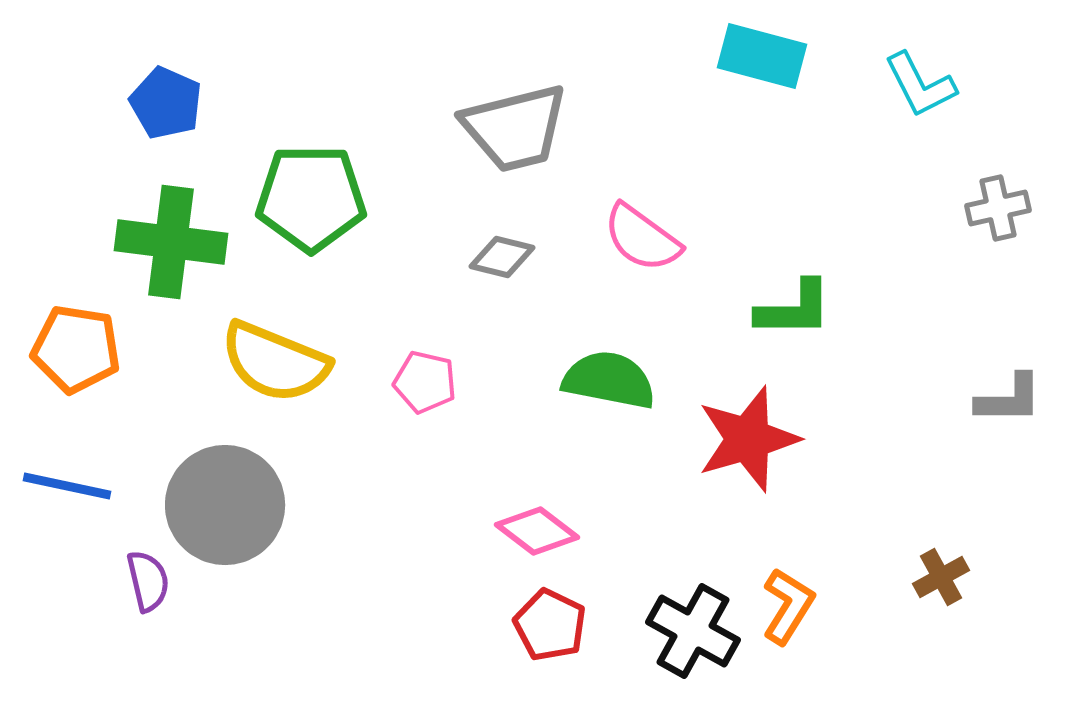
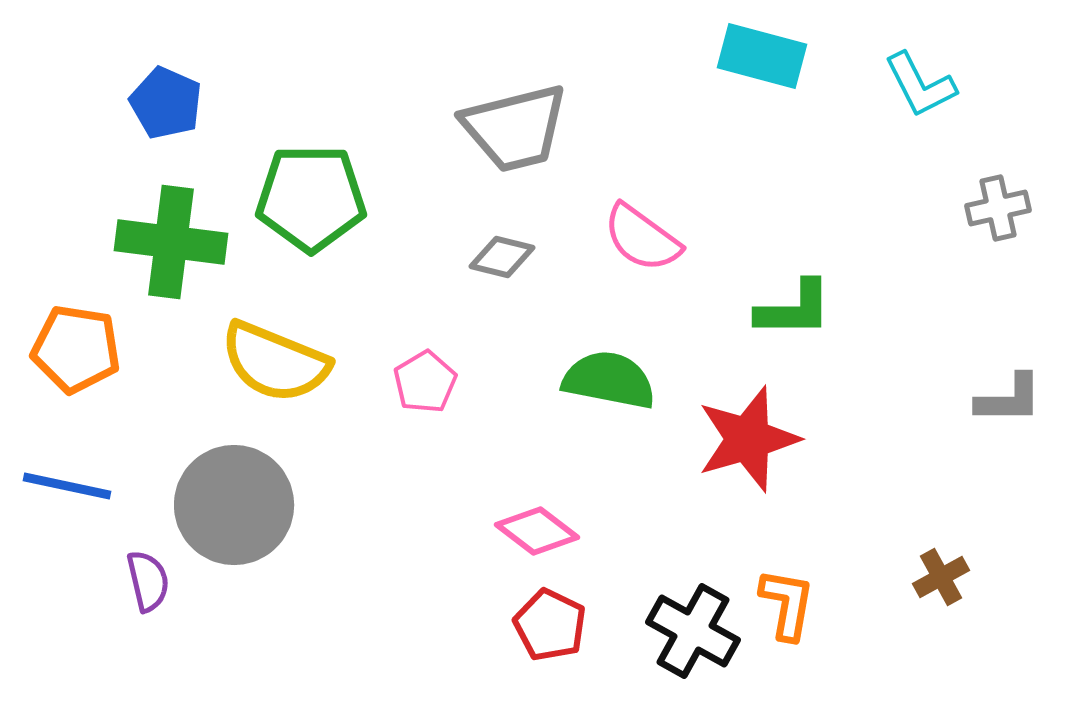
pink pentagon: rotated 28 degrees clockwise
gray circle: moved 9 px right
orange L-shape: moved 1 px left, 2 px up; rotated 22 degrees counterclockwise
